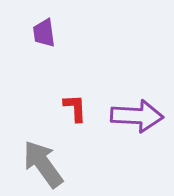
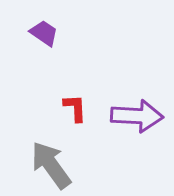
purple trapezoid: rotated 132 degrees clockwise
gray arrow: moved 8 px right, 1 px down
